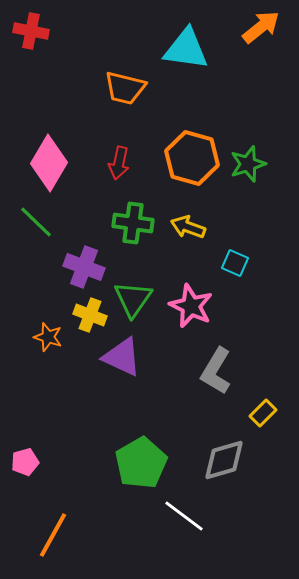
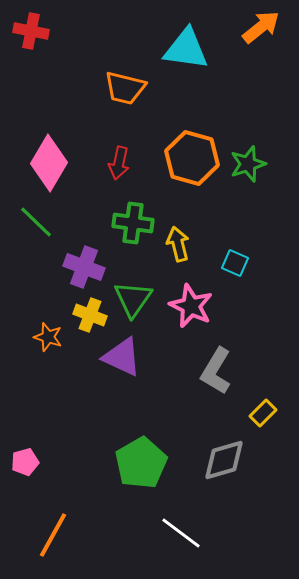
yellow arrow: moved 10 px left, 17 px down; rotated 56 degrees clockwise
white line: moved 3 px left, 17 px down
